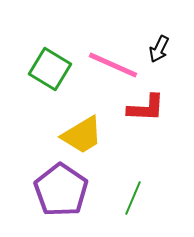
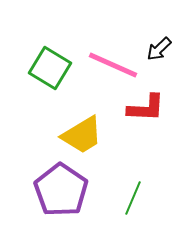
black arrow: rotated 20 degrees clockwise
green square: moved 1 px up
